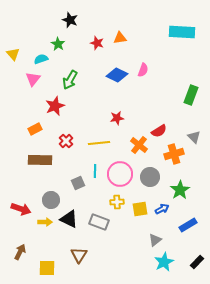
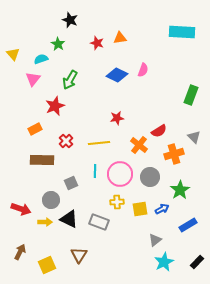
brown rectangle at (40, 160): moved 2 px right
gray square at (78, 183): moved 7 px left
yellow square at (47, 268): moved 3 px up; rotated 24 degrees counterclockwise
